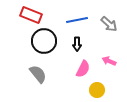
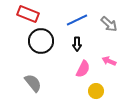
red rectangle: moved 3 px left, 1 px up
blue line: rotated 15 degrees counterclockwise
black circle: moved 3 px left
gray semicircle: moved 5 px left, 9 px down
yellow circle: moved 1 px left, 1 px down
